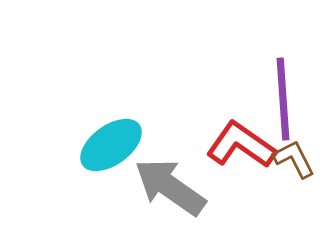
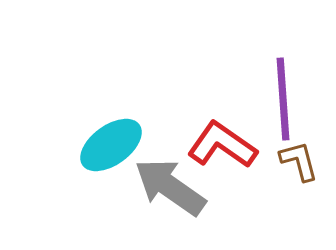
red L-shape: moved 19 px left
brown L-shape: moved 5 px right, 2 px down; rotated 12 degrees clockwise
